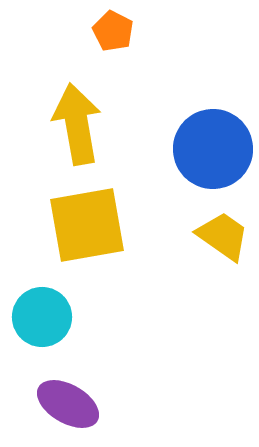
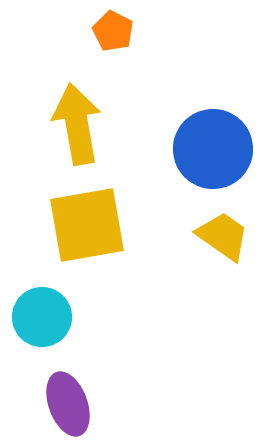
purple ellipse: rotated 40 degrees clockwise
